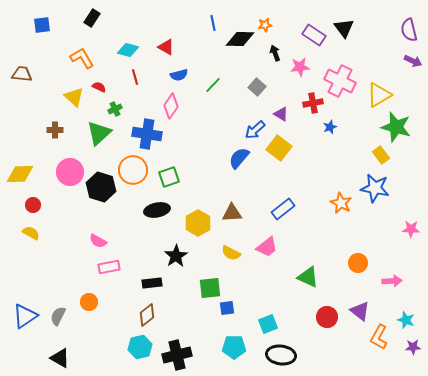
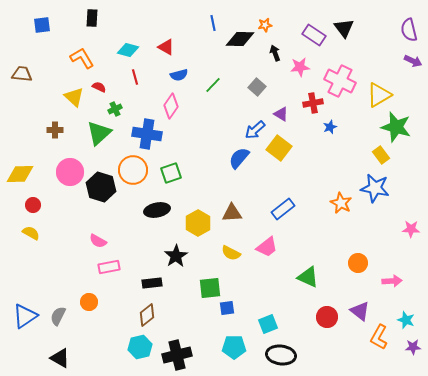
black rectangle at (92, 18): rotated 30 degrees counterclockwise
green square at (169, 177): moved 2 px right, 4 px up
